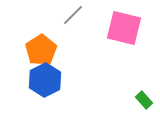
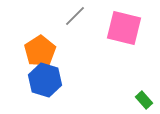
gray line: moved 2 px right, 1 px down
orange pentagon: moved 1 px left, 1 px down
blue hexagon: rotated 16 degrees counterclockwise
